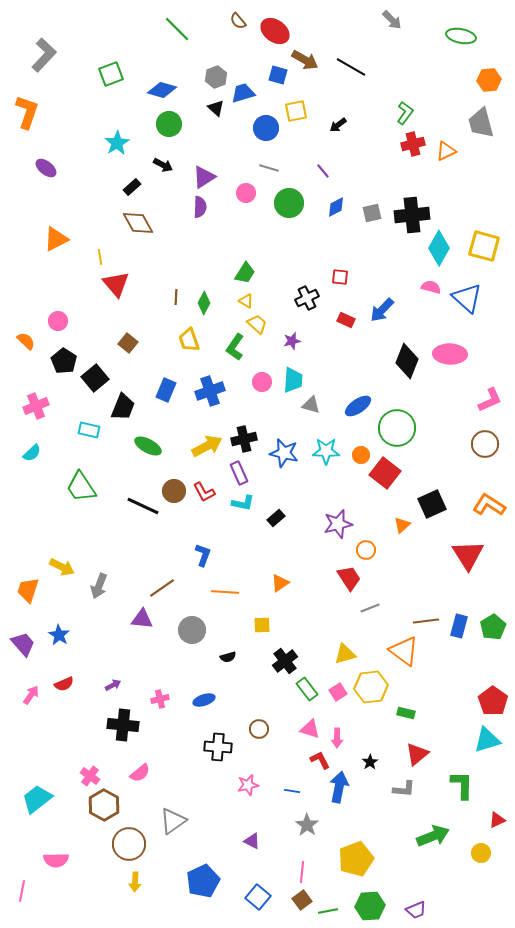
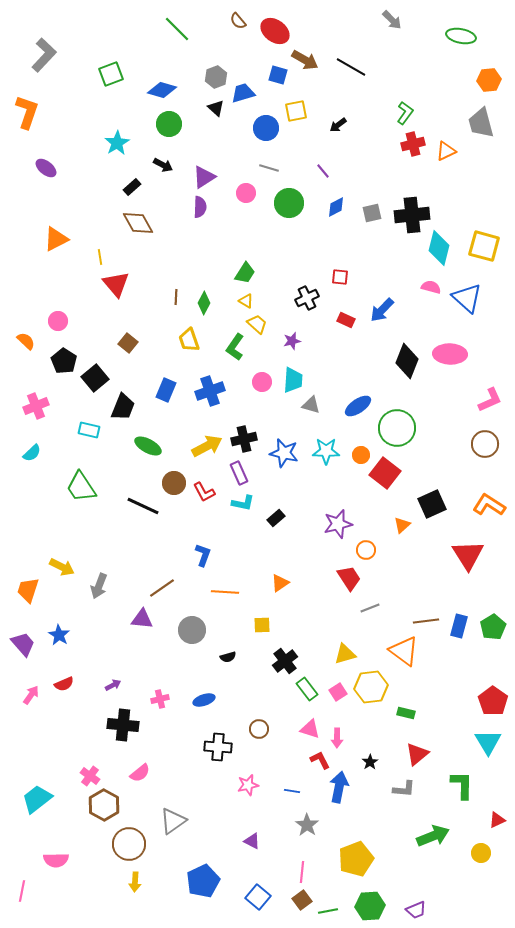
cyan diamond at (439, 248): rotated 16 degrees counterclockwise
brown circle at (174, 491): moved 8 px up
cyan triangle at (487, 740): moved 1 px right, 2 px down; rotated 44 degrees counterclockwise
